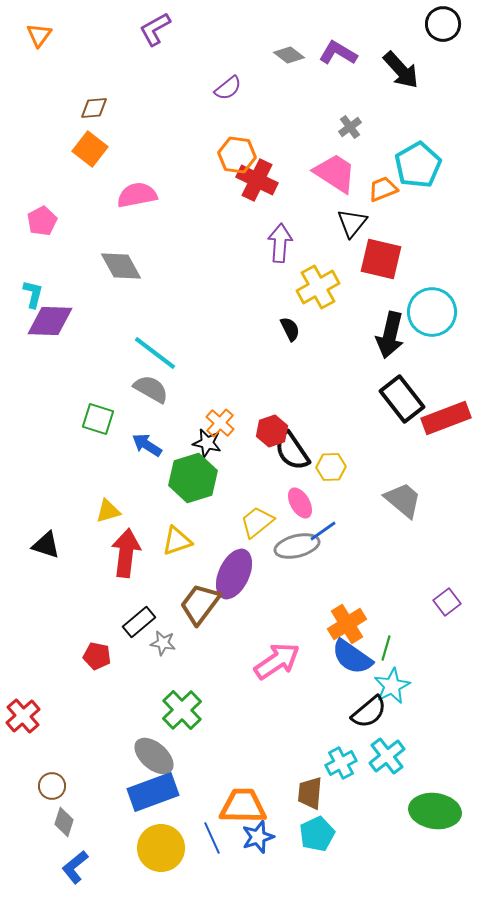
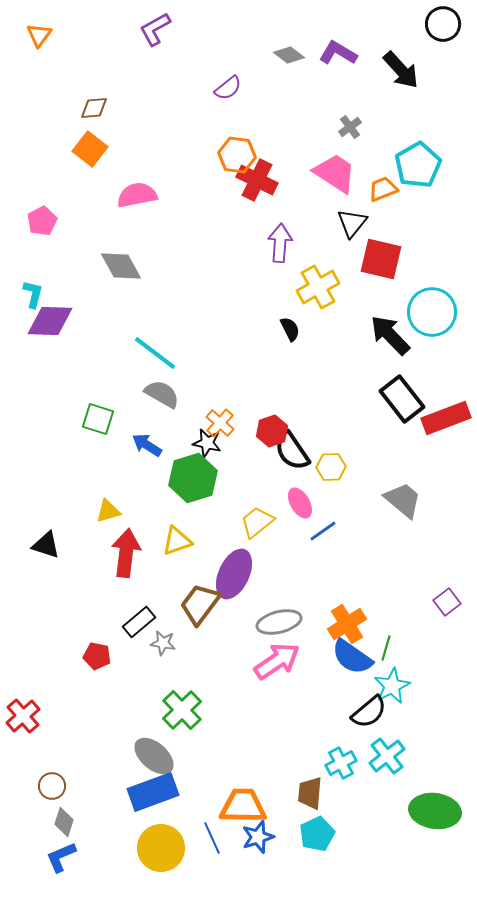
black arrow at (390, 335): rotated 123 degrees clockwise
gray semicircle at (151, 389): moved 11 px right, 5 px down
gray ellipse at (297, 546): moved 18 px left, 76 px down
blue L-shape at (75, 867): moved 14 px left, 10 px up; rotated 16 degrees clockwise
